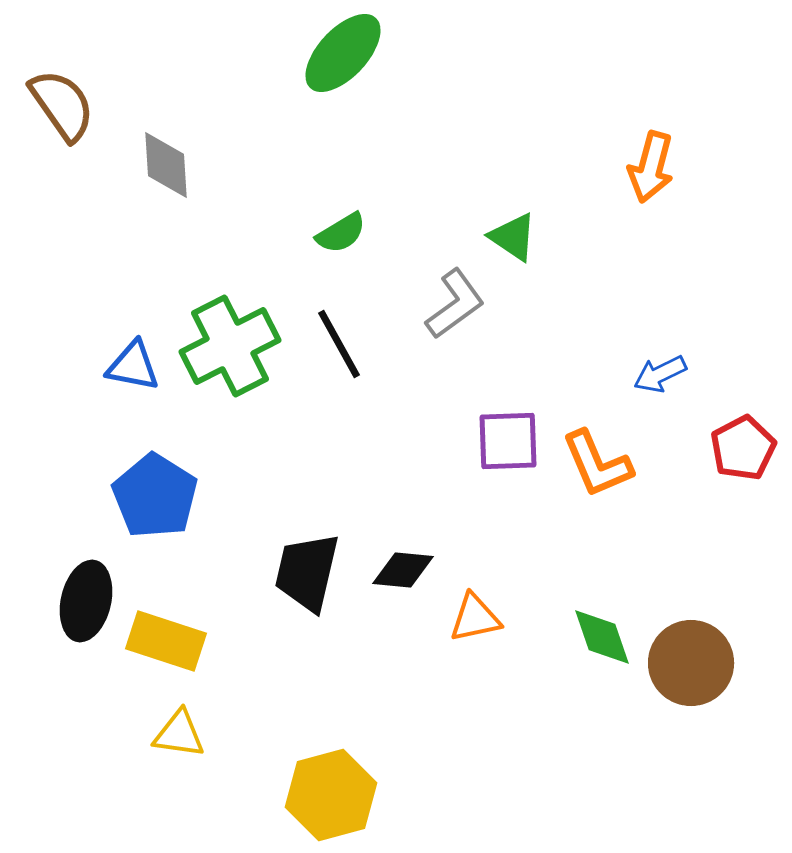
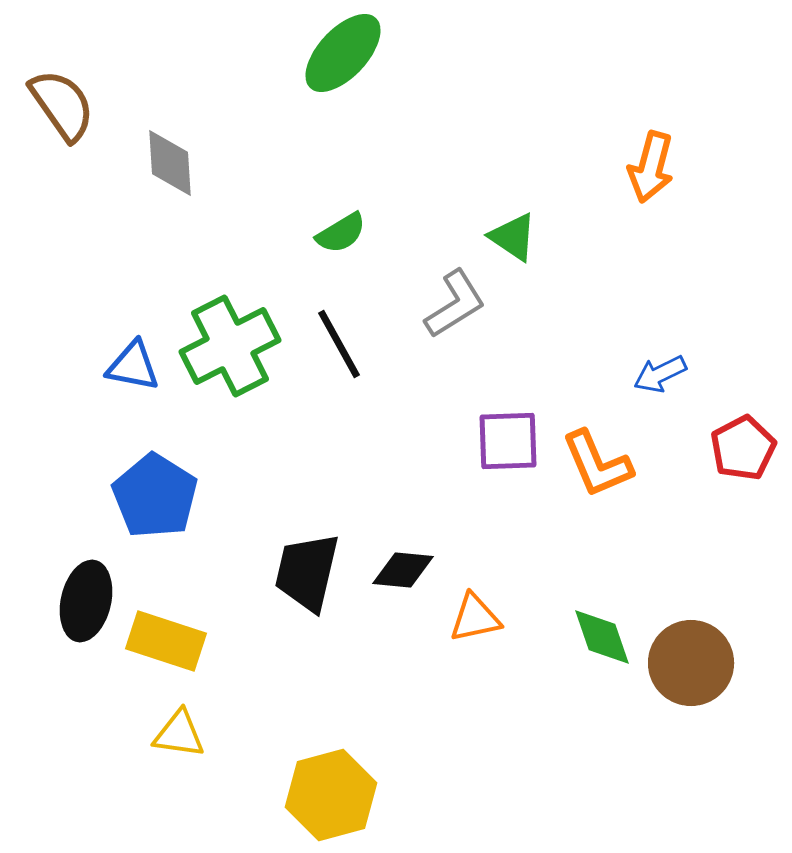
gray diamond: moved 4 px right, 2 px up
gray L-shape: rotated 4 degrees clockwise
